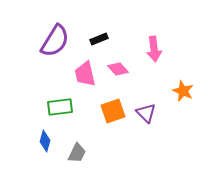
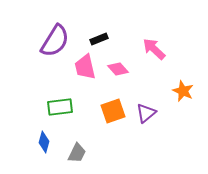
pink arrow: rotated 140 degrees clockwise
pink trapezoid: moved 7 px up
purple triangle: rotated 35 degrees clockwise
blue diamond: moved 1 px left, 1 px down
